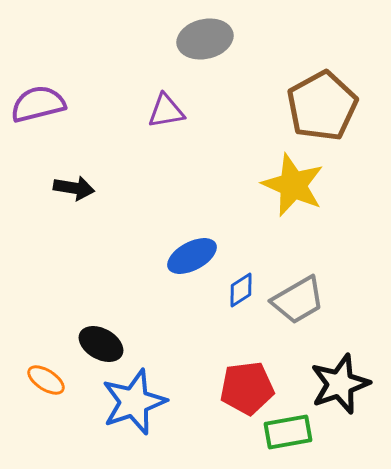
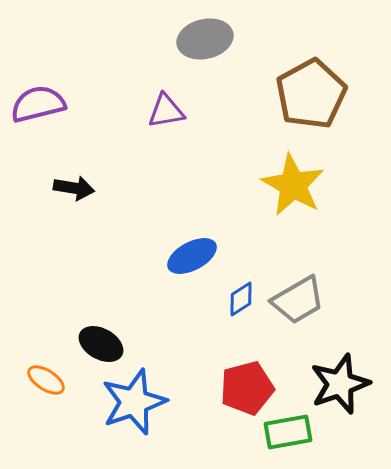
brown pentagon: moved 11 px left, 12 px up
yellow star: rotated 6 degrees clockwise
blue diamond: moved 9 px down
red pentagon: rotated 8 degrees counterclockwise
